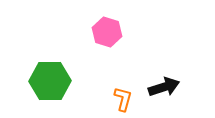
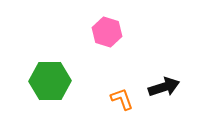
orange L-shape: moved 1 px left; rotated 35 degrees counterclockwise
